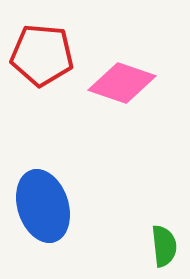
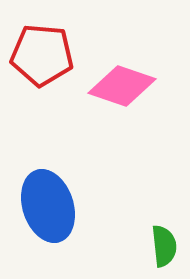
pink diamond: moved 3 px down
blue ellipse: moved 5 px right
